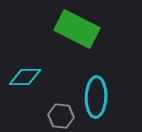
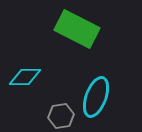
cyan ellipse: rotated 18 degrees clockwise
gray hexagon: rotated 15 degrees counterclockwise
